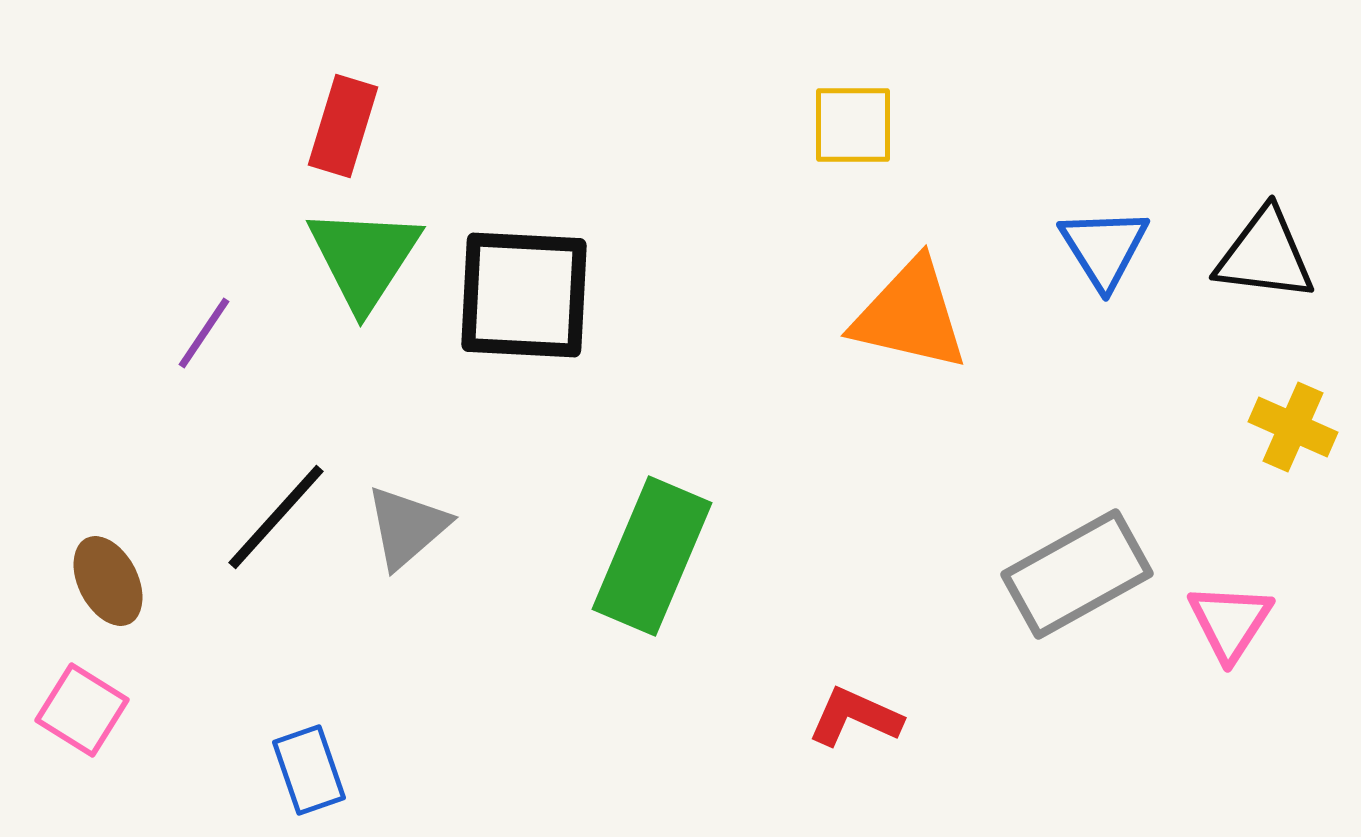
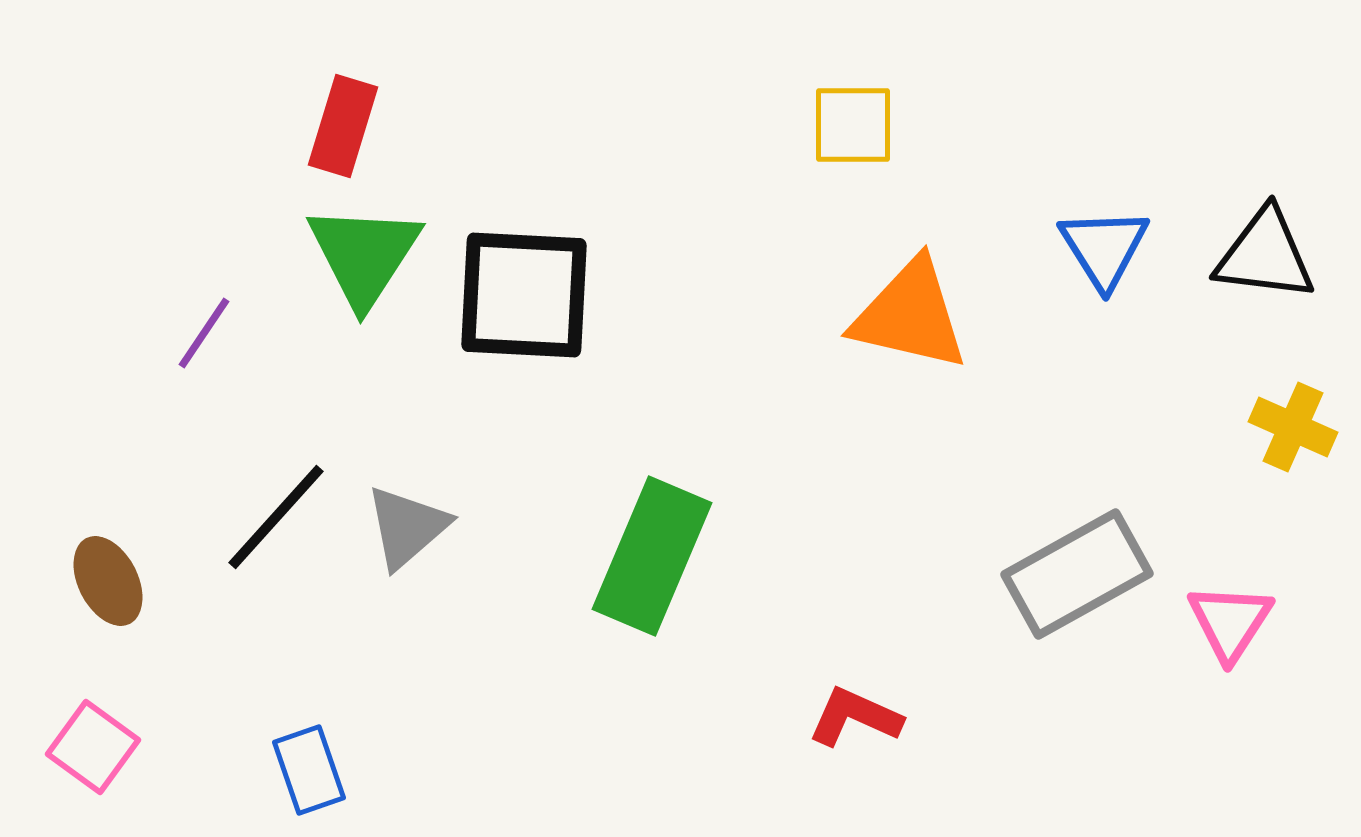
green triangle: moved 3 px up
pink square: moved 11 px right, 37 px down; rotated 4 degrees clockwise
